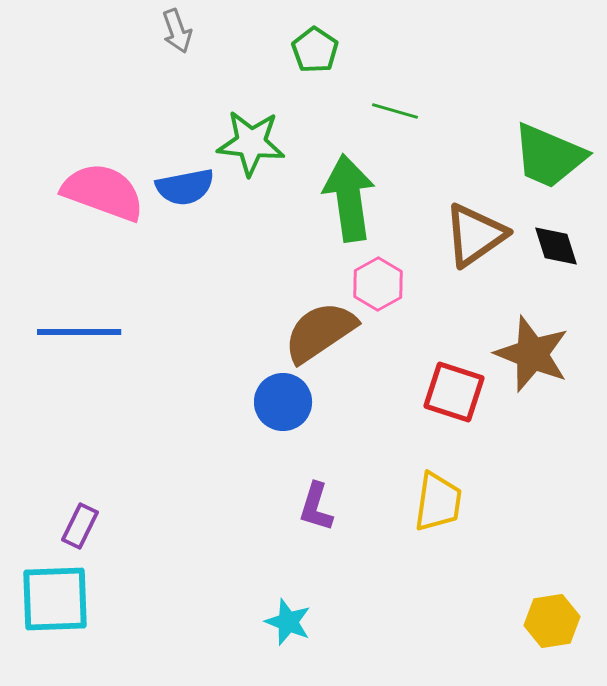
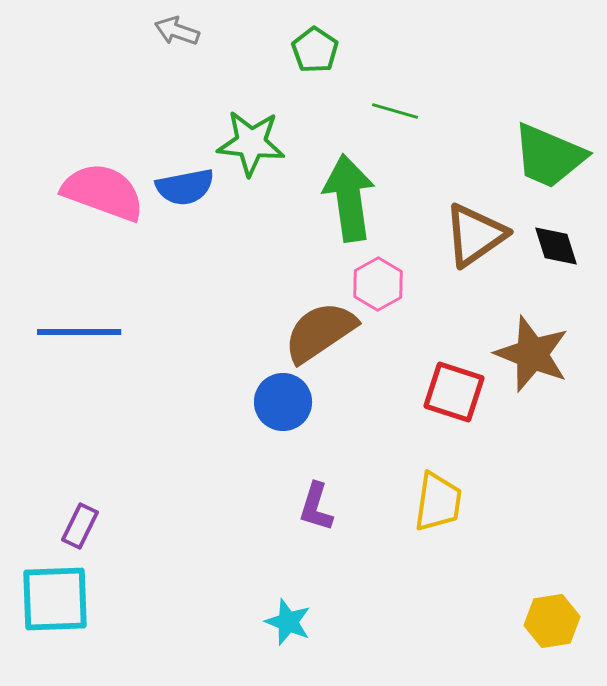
gray arrow: rotated 129 degrees clockwise
